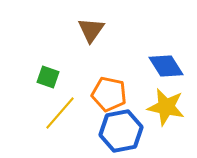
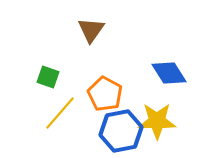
blue diamond: moved 3 px right, 7 px down
orange pentagon: moved 4 px left; rotated 16 degrees clockwise
yellow star: moved 9 px left, 14 px down; rotated 12 degrees counterclockwise
